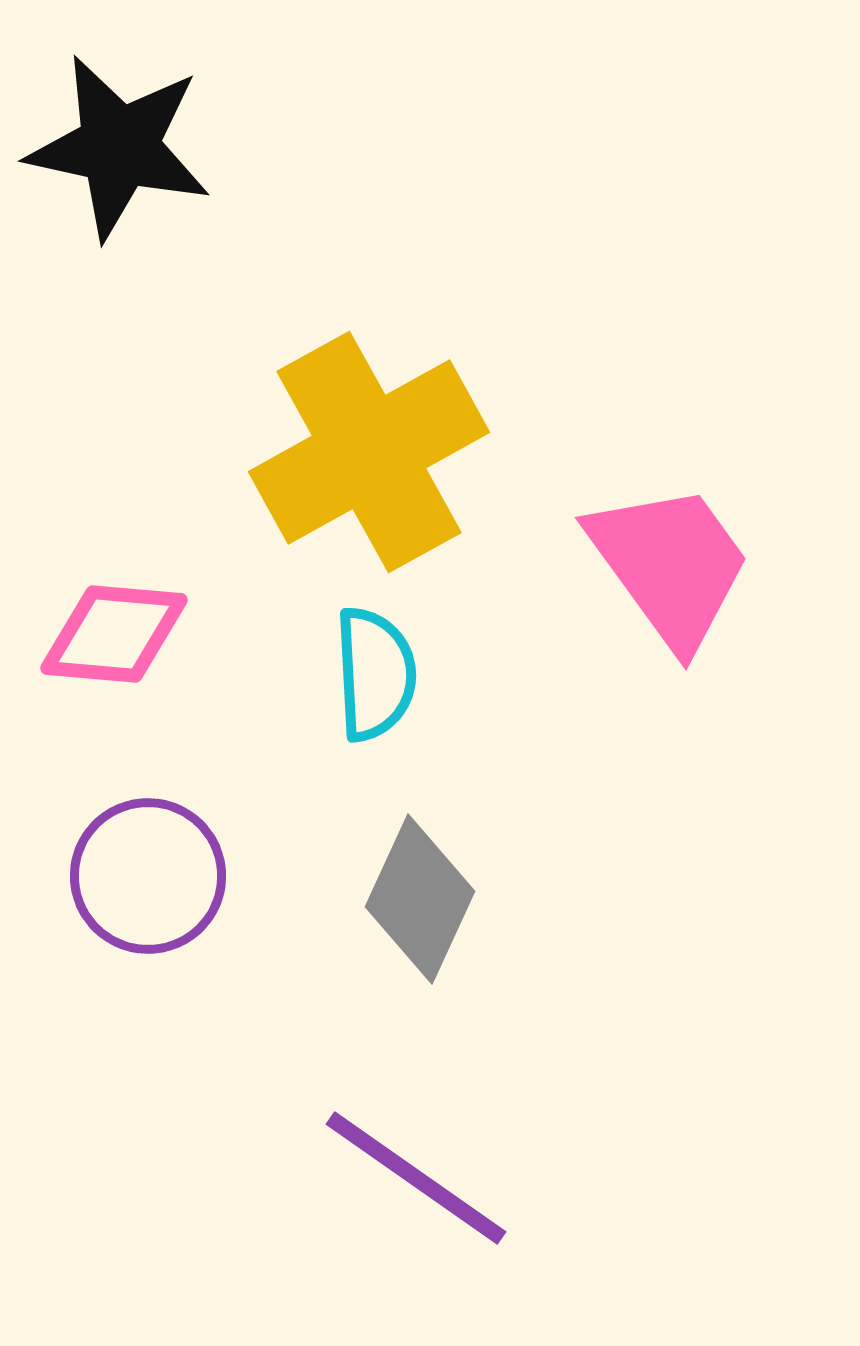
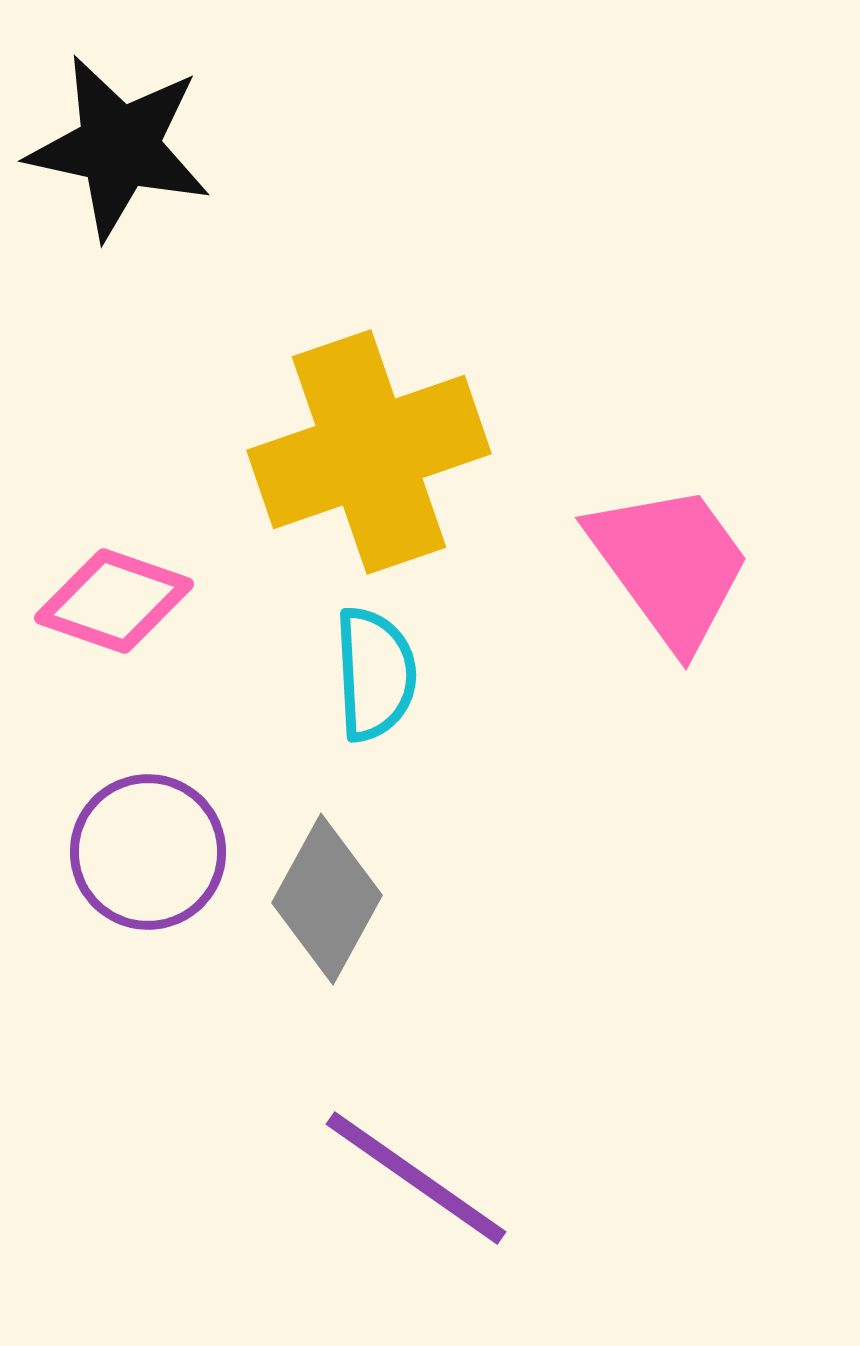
yellow cross: rotated 10 degrees clockwise
pink diamond: moved 33 px up; rotated 14 degrees clockwise
purple circle: moved 24 px up
gray diamond: moved 93 px left; rotated 4 degrees clockwise
